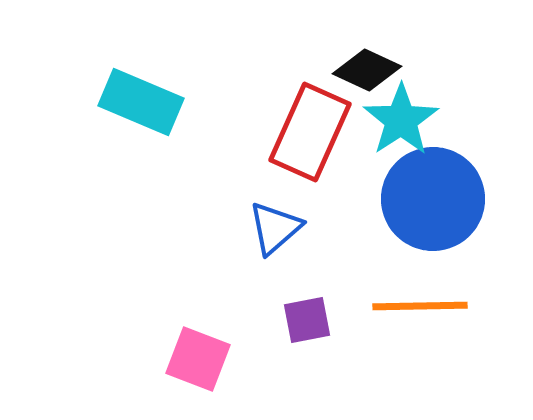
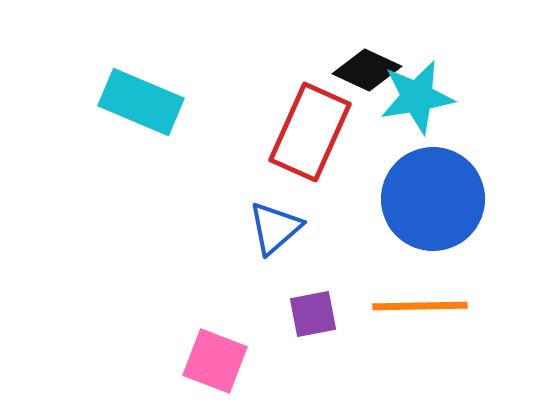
cyan star: moved 16 px right, 23 px up; rotated 24 degrees clockwise
purple square: moved 6 px right, 6 px up
pink square: moved 17 px right, 2 px down
